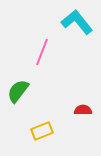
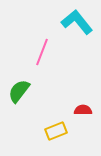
green semicircle: moved 1 px right
yellow rectangle: moved 14 px right
